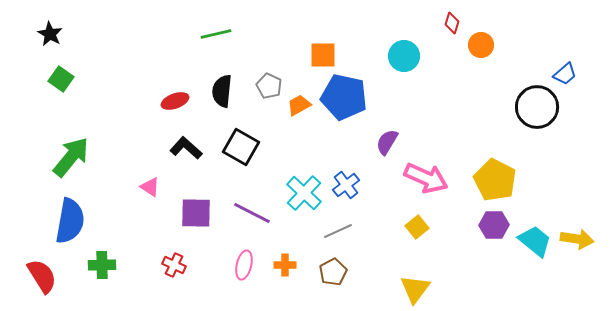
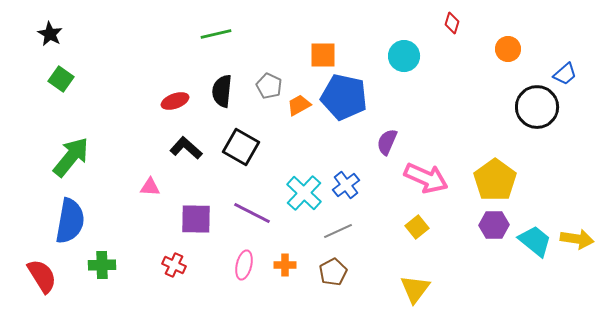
orange circle: moved 27 px right, 4 px down
purple semicircle: rotated 8 degrees counterclockwise
yellow pentagon: rotated 9 degrees clockwise
pink triangle: rotated 30 degrees counterclockwise
purple square: moved 6 px down
